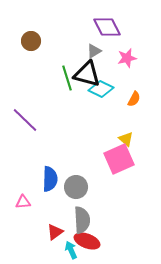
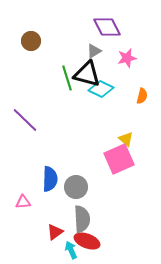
orange semicircle: moved 8 px right, 3 px up; rotated 14 degrees counterclockwise
gray semicircle: moved 1 px up
